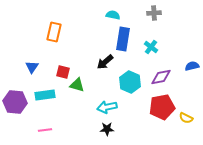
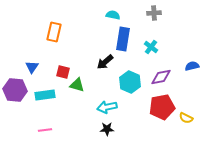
purple hexagon: moved 12 px up
